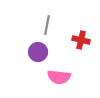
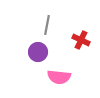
red cross: rotated 12 degrees clockwise
